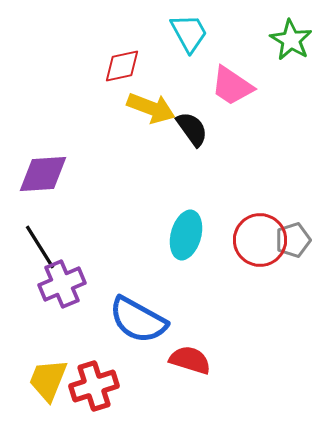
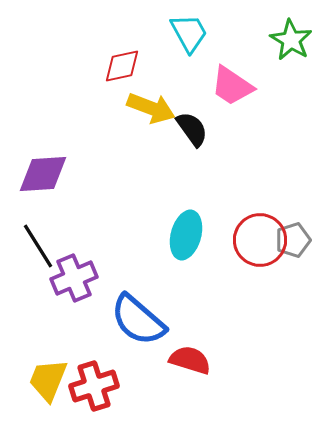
black line: moved 2 px left, 1 px up
purple cross: moved 12 px right, 6 px up
blue semicircle: rotated 12 degrees clockwise
